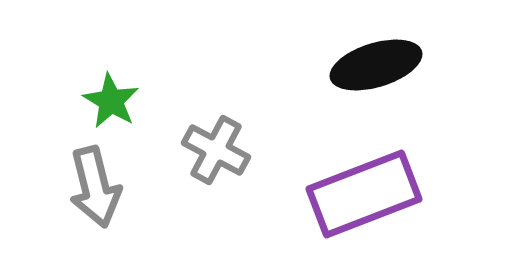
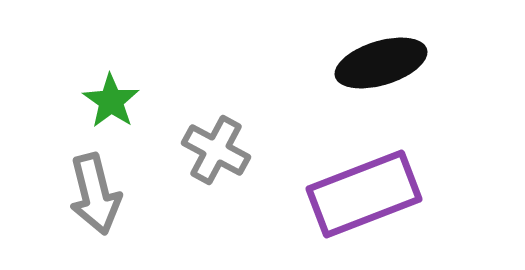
black ellipse: moved 5 px right, 2 px up
green star: rotated 4 degrees clockwise
gray arrow: moved 7 px down
